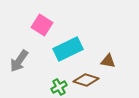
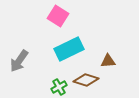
pink square: moved 16 px right, 9 px up
cyan rectangle: moved 1 px right
brown triangle: rotated 14 degrees counterclockwise
